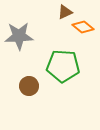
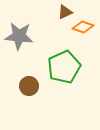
orange diamond: rotated 20 degrees counterclockwise
gray star: rotated 8 degrees clockwise
green pentagon: moved 1 px right, 1 px down; rotated 28 degrees counterclockwise
